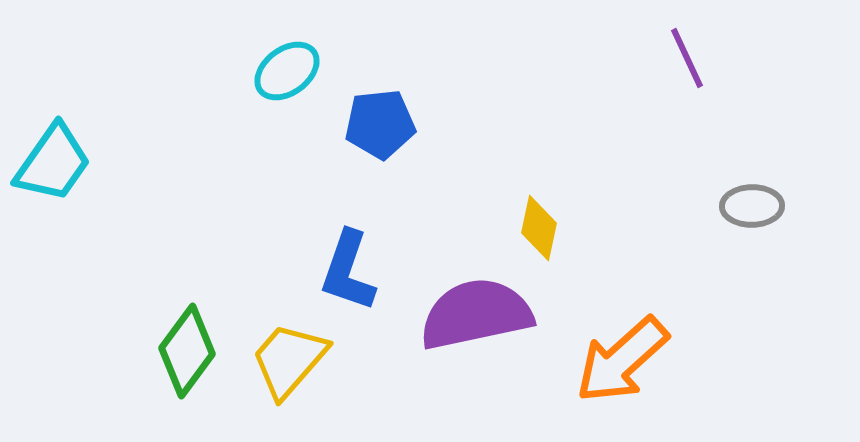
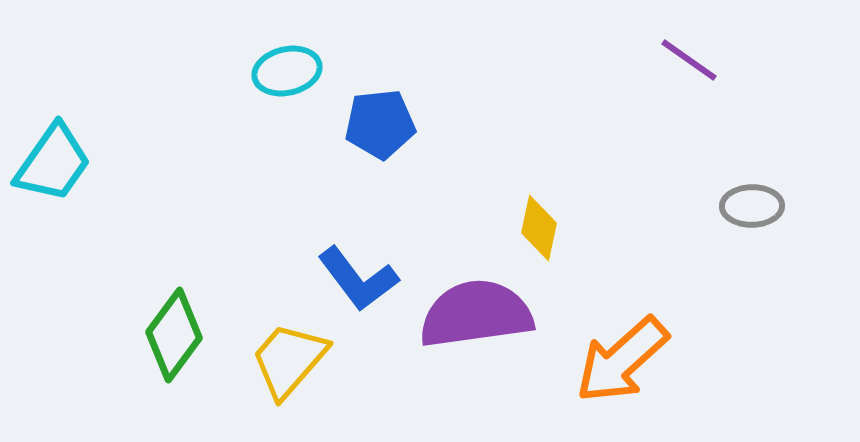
purple line: moved 2 px right, 2 px down; rotated 30 degrees counterclockwise
cyan ellipse: rotated 24 degrees clockwise
blue L-shape: moved 10 px right, 8 px down; rotated 56 degrees counterclockwise
purple semicircle: rotated 4 degrees clockwise
green diamond: moved 13 px left, 16 px up
